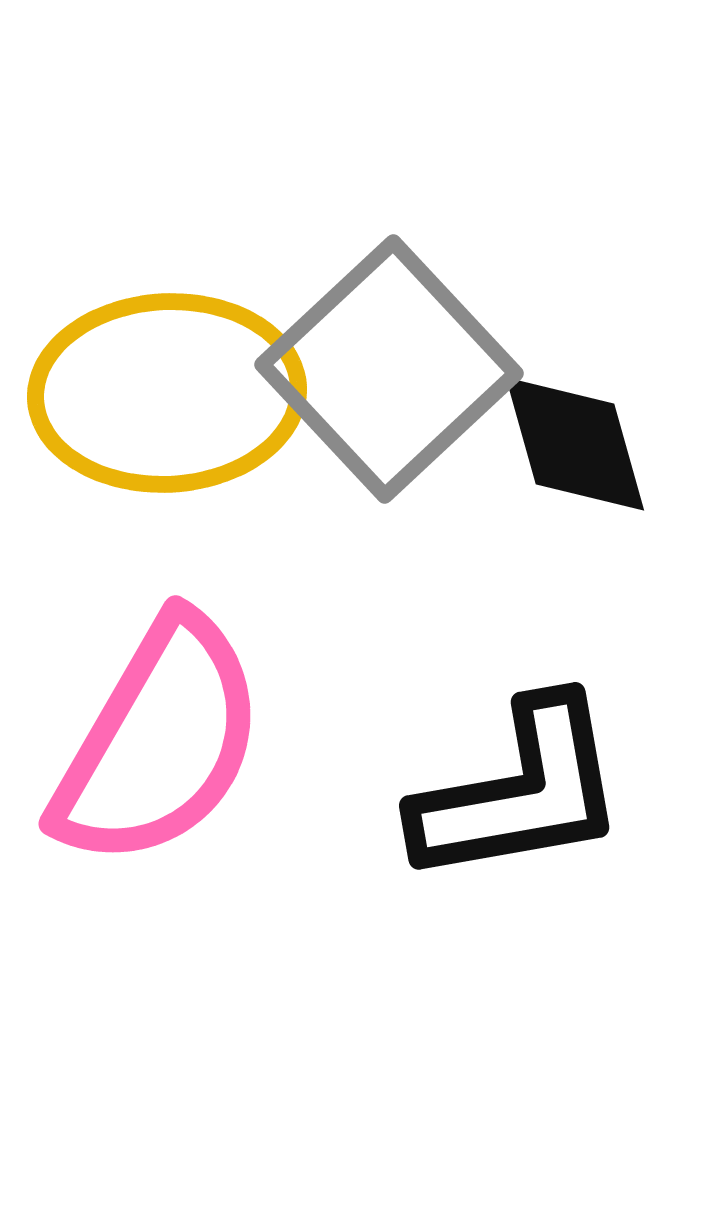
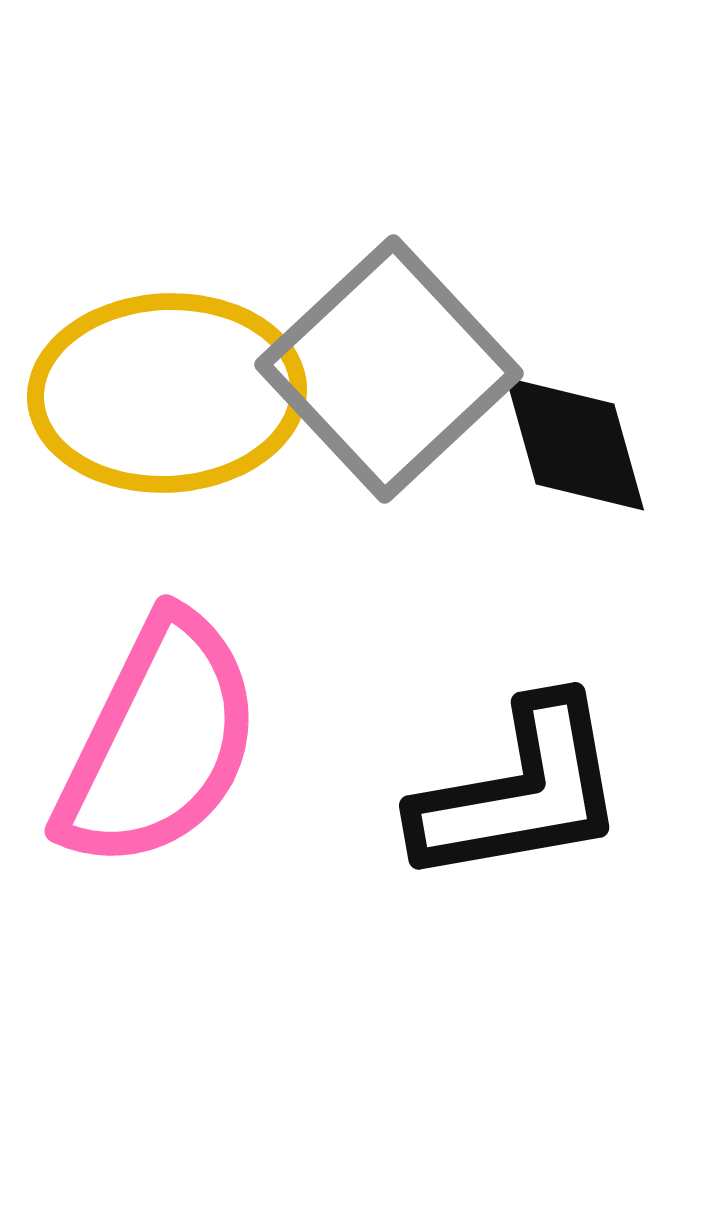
pink semicircle: rotated 4 degrees counterclockwise
